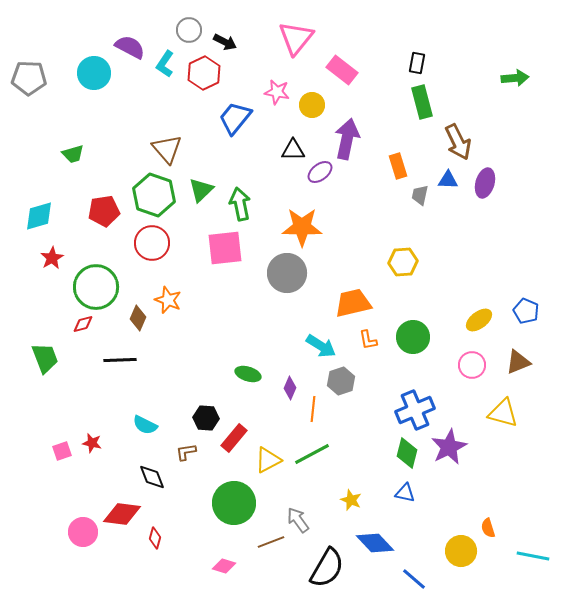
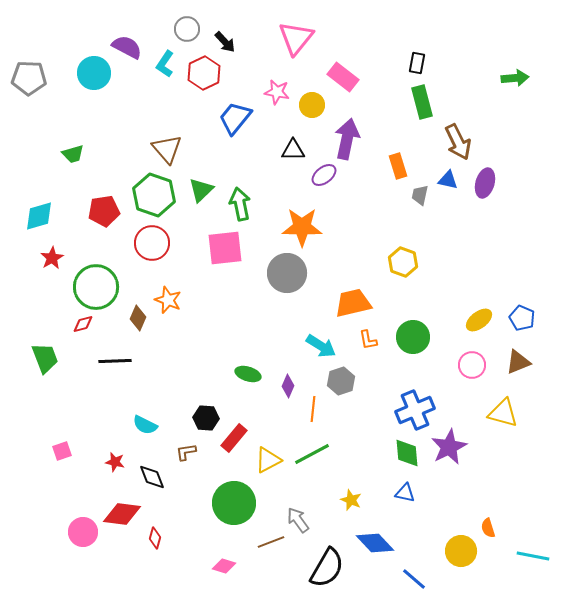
gray circle at (189, 30): moved 2 px left, 1 px up
black arrow at (225, 42): rotated 20 degrees clockwise
purple semicircle at (130, 47): moved 3 px left
pink rectangle at (342, 70): moved 1 px right, 7 px down
purple ellipse at (320, 172): moved 4 px right, 3 px down
blue triangle at (448, 180): rotated 10 degrees clockwise
yellow hexagon at (403, 262): rotated 24 degrees clockwise
blue pentagon at (526, 311): moved 4 px left, 7 px down
black line at (120, 360): moved 5 px left, 1 px down
purple diamond at (290, 388): moved 2 px left, 2 px up
red star at (92, 443): moved 23 px right, 19 px down
green diamond at (407, 453): rotated 20 degrees counterclockwise
